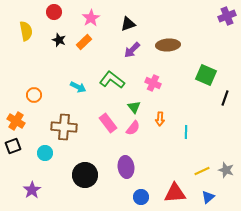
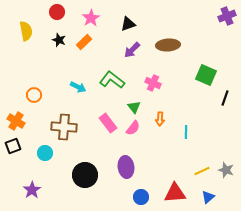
red circle: moved 3 px right
